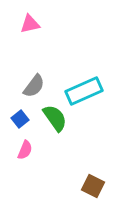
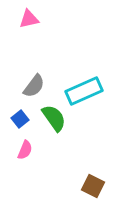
pink triangle: moved 1 px left, 5 px up
green semicircle: moved 1 px left
